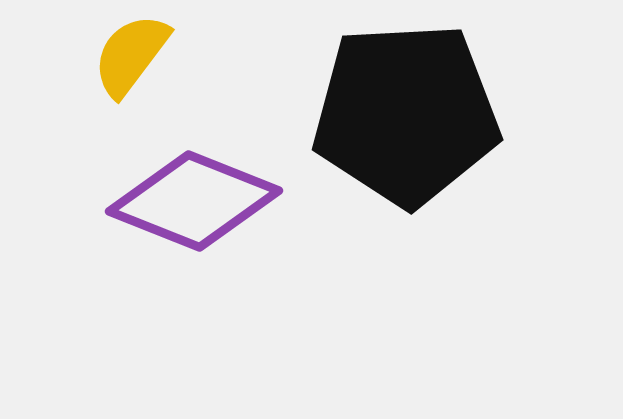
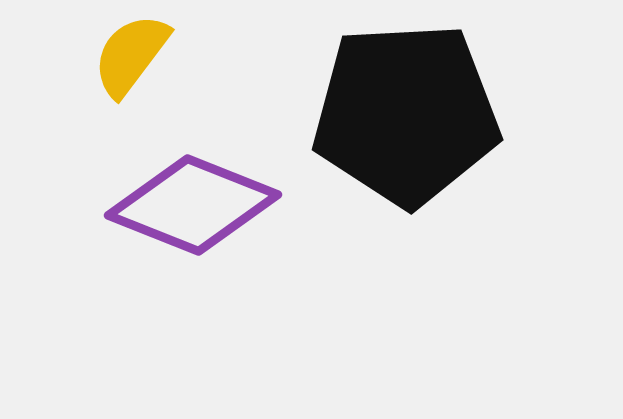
purple diamond: moved 1 px left, 4 px down
